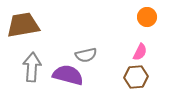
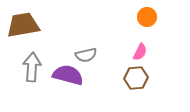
brown hexagon: moved 1 px down
